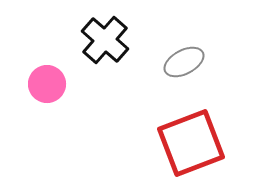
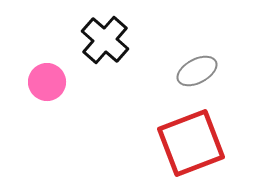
gray ellipse: moved 13 px right, 9 px down
pink circle: moved 2 px up
